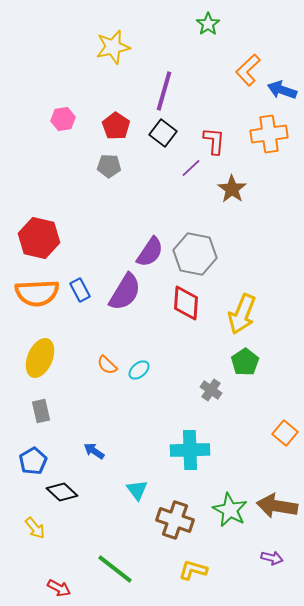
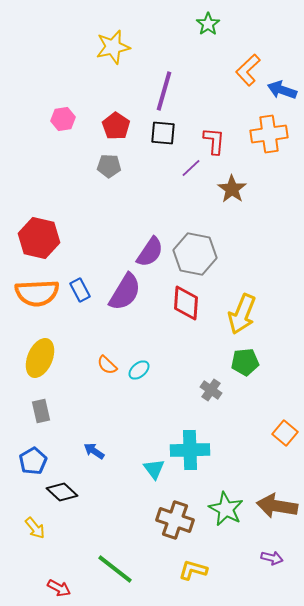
black square at (163, 133): rotated 32 degrees counterclockwise
green pentagon at (245, 362): rotated 28 degrees clockwise
cyan triangle at (137, 490): moved 17 px right, 21 px up
green star at (230, 510): moved 4 px left, 1 px up
